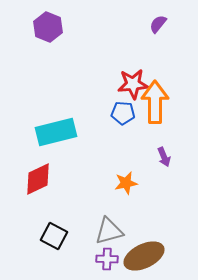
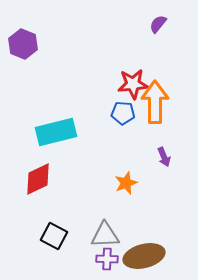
purple hexagon: moved 25 px left, 17 px down
orange star: rotated 10 degrees counterclockwise
gray triangle: moved 4 px left, 4 px down; rotated 12 degrees clockwise
brown ellipse: rotated 12 degrees clockwise
